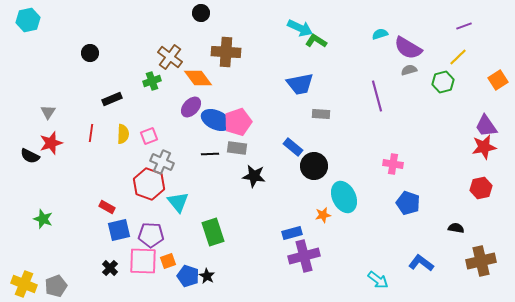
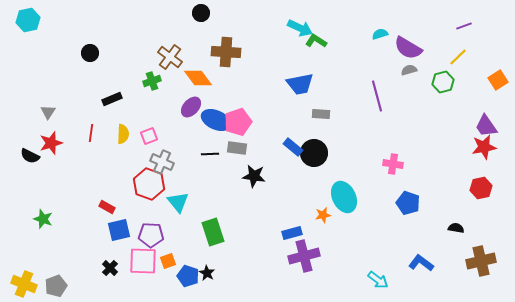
black circle at (314, 166): moved 13 px up
black star at (207, 276): moved 3 px up
